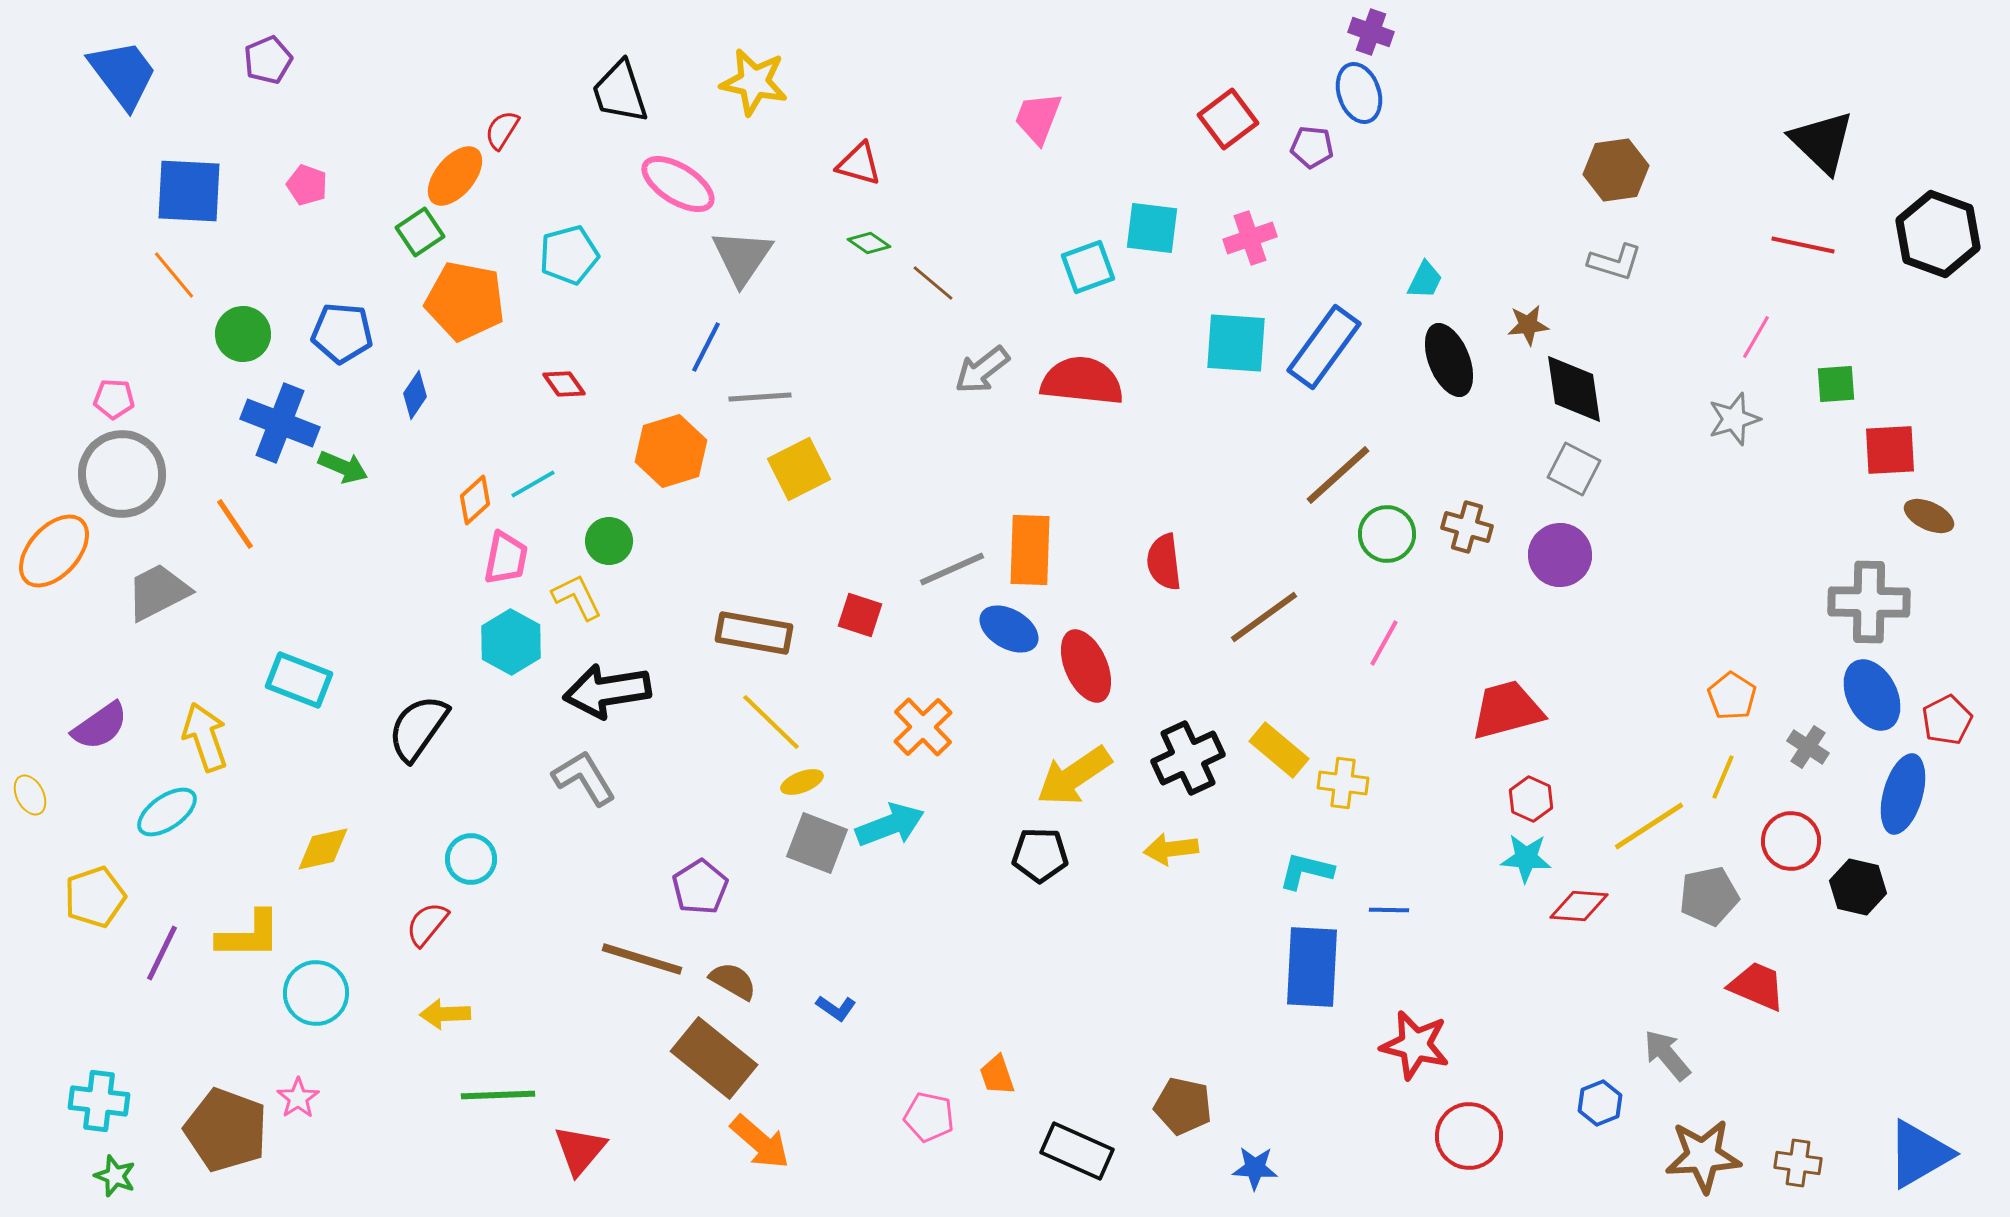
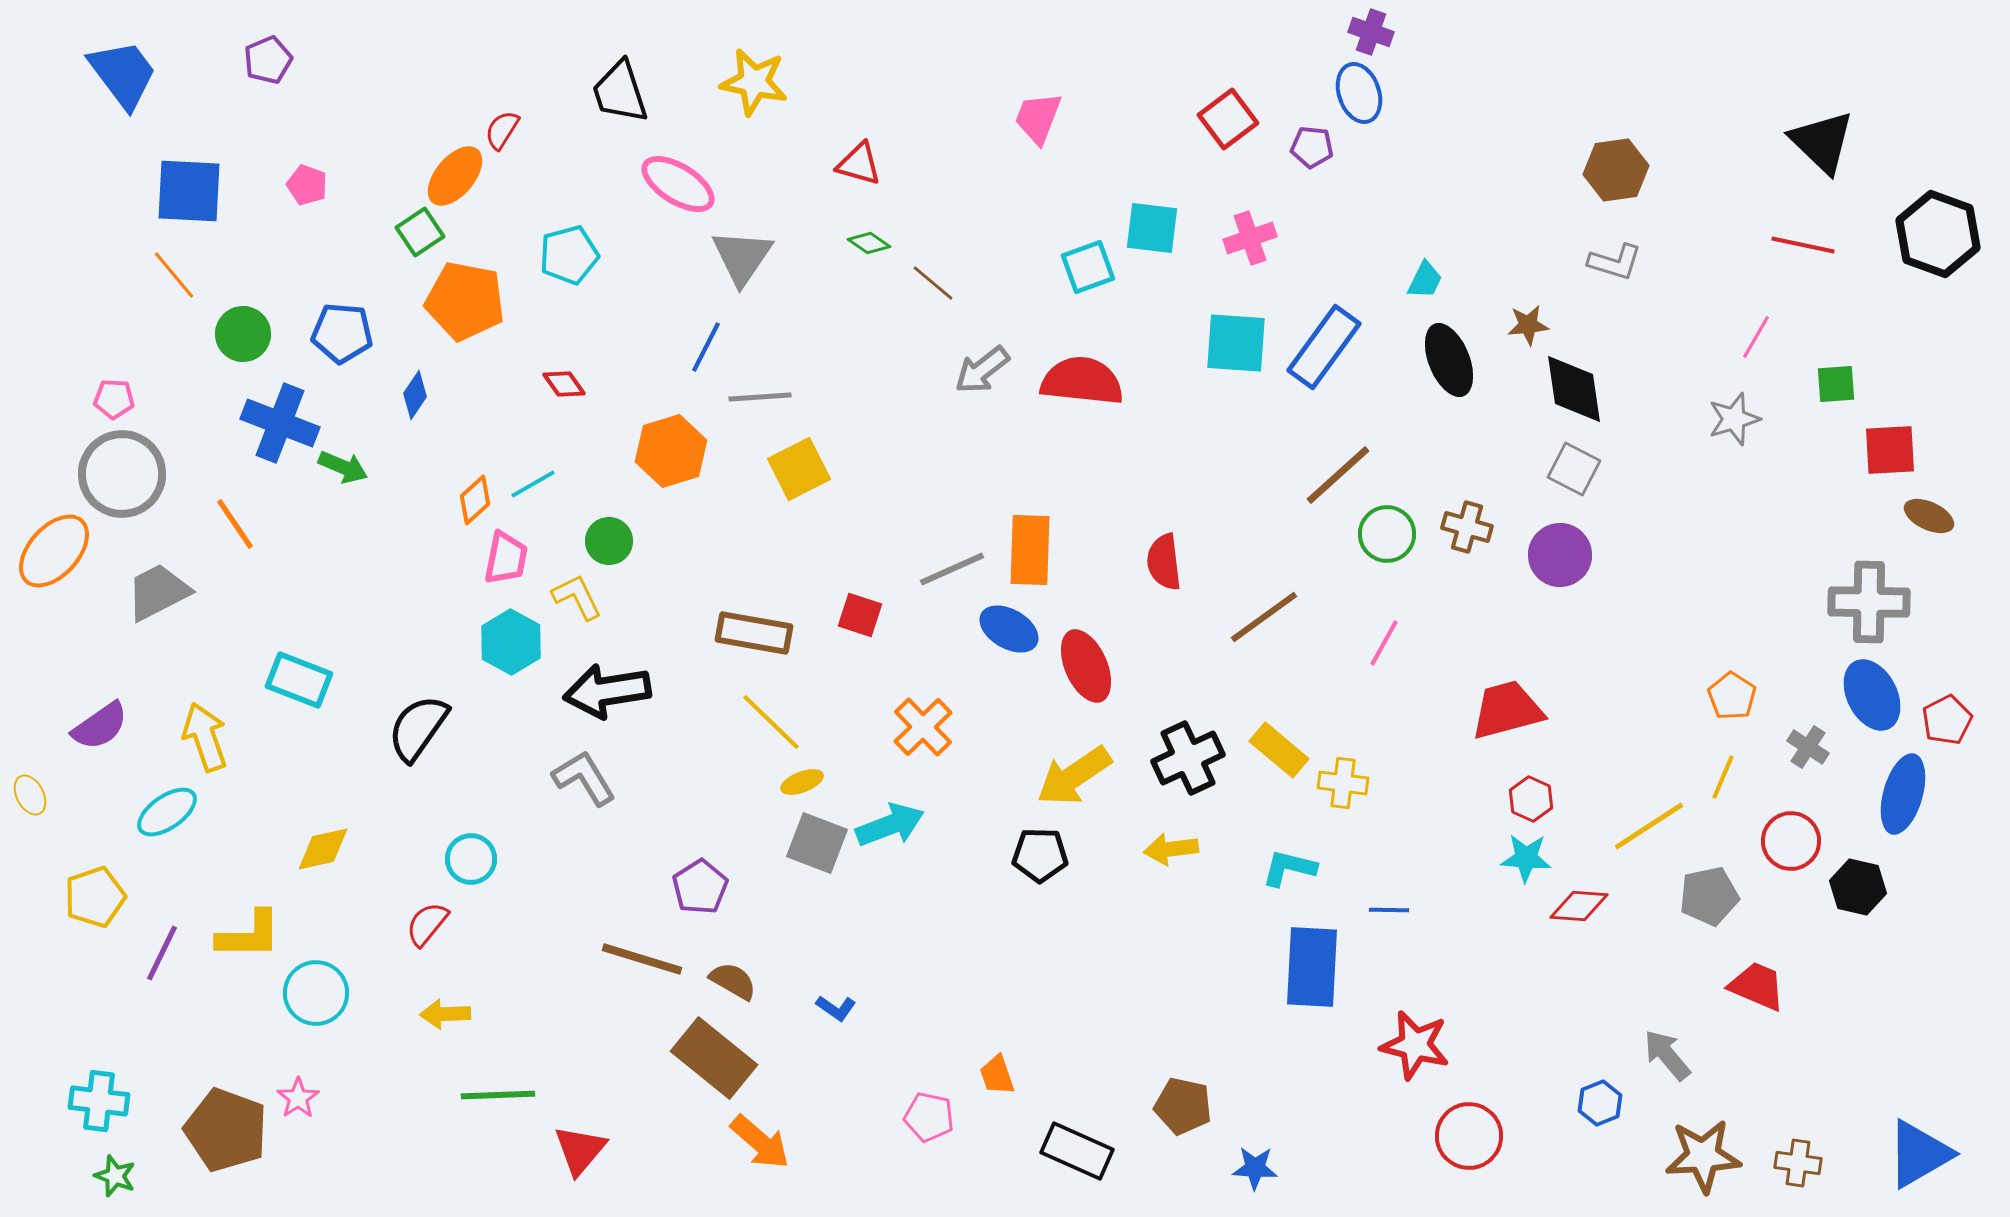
cyan L-shape at (1306, 871): moved 17 px left, 3 px up
